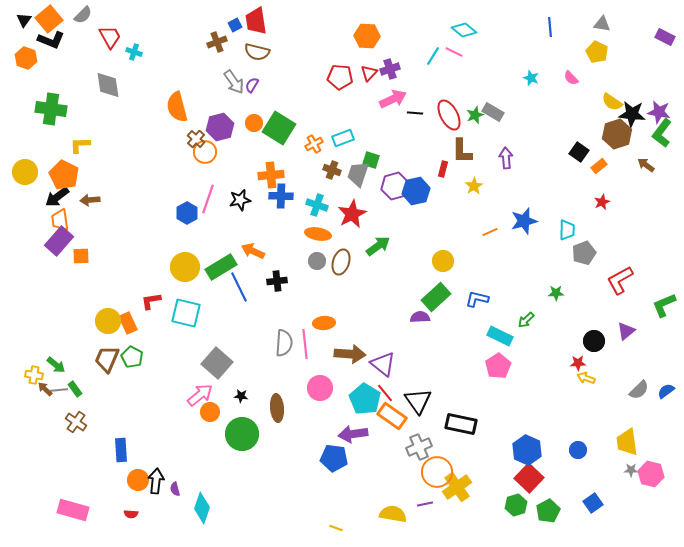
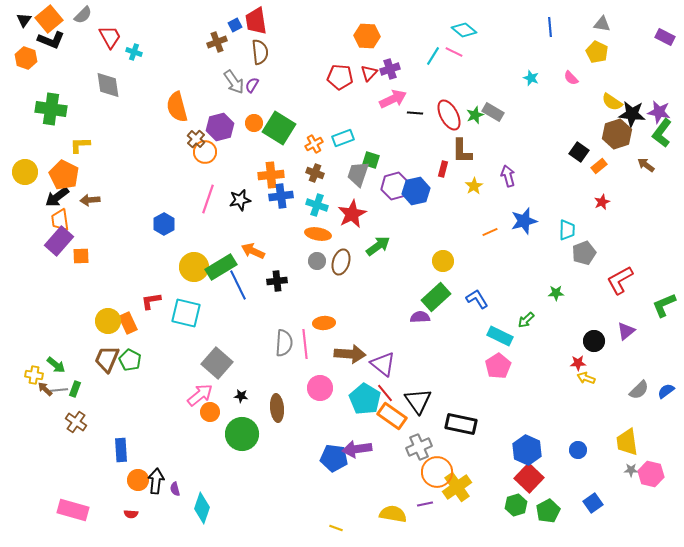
brown semicircle at (257, 52): moved 3 px right; rotated 110 degrees counterclockwise
purple arrow at (506, 158): moved 2 px right, 18 px down; rotated 10 degrees counterclockwise
brown cross at (332, 170): moved 17 px left, 3 px down
blue cross at (281, 196): rotated 10 degrees counterclockwise
blue hexagon at (187, 213): moved 23 px left, 11 px down
yellow circle at (185, 267): moved 9 px right
blue line at (239, 287): moved 1 px left, 2 px up
blue L-shape at (477, 299): rotated 45 degrees clockwise
green pentagon at (132, 357): moved 2 px left, 3 px down
green rectangle at (75, 389): rotated 56 degrees clockwise
purple arrow at (353, 434): moved 4 px right, 15 px down
